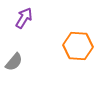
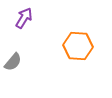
gray semicircle: moved 1 px left
